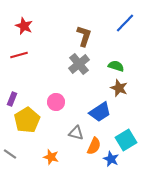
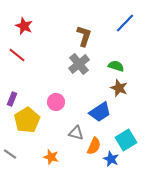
red line: moved 2 px left; rotated 54 degrees clockwise
